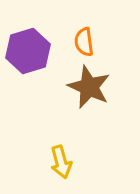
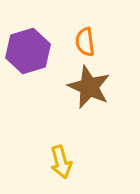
orange semicircle: moved 1 px right
